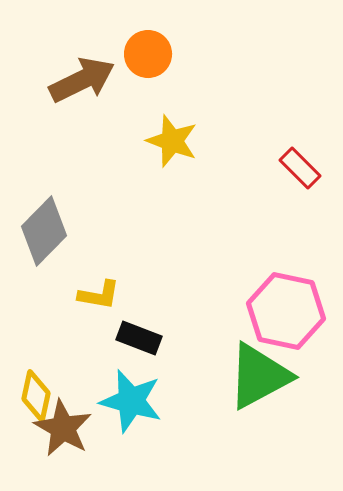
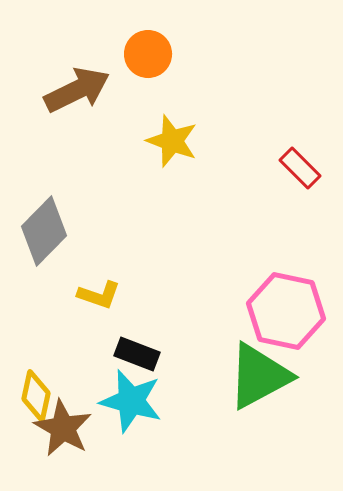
brown arrow: moved 5 px left, 10 px down
yellow L-shape: rotated 9 degrees clockwise
black rectangle: moved 2 px left, 16 px down
